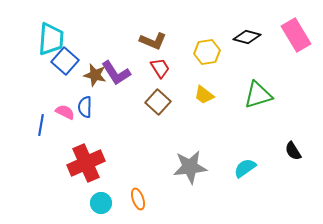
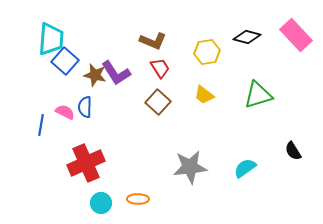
pink rectangle: rotated 12 degrees counterclockwise
orange ellipse: rotated 70 degrees counterclockwise
